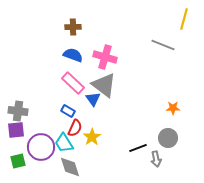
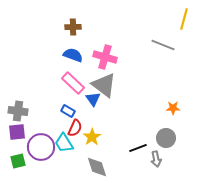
purple square: moved 1 px right, 2 px down
gray circle: moved 2 px left
gray diamond: moved 27 px right
